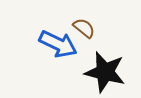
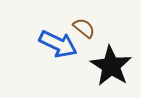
black star: moved 6 px right, 6 px up; rotated 18 degrees clockwise
